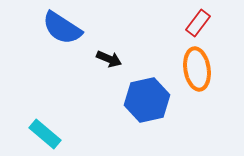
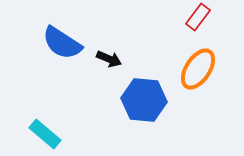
red rectangle: moved 6 px up
blue semicircle: moved 15 px down
orange ellipse: moved 1 px right; rotated 42 degrees clockwise
blue hexagon: moved 3 px left; rotated 18 degrees clockwise
